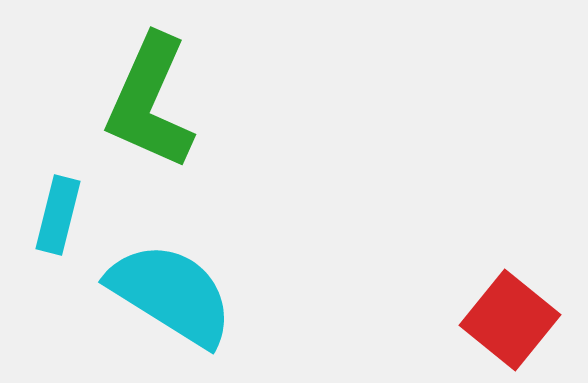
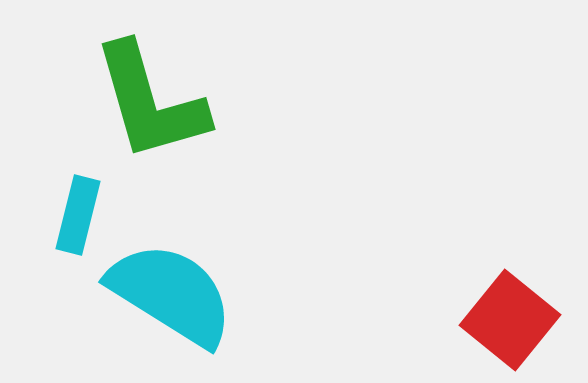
green L-shape: rotated 40 degrees counterclockwise
cyan rectangle: moved 20 px right
